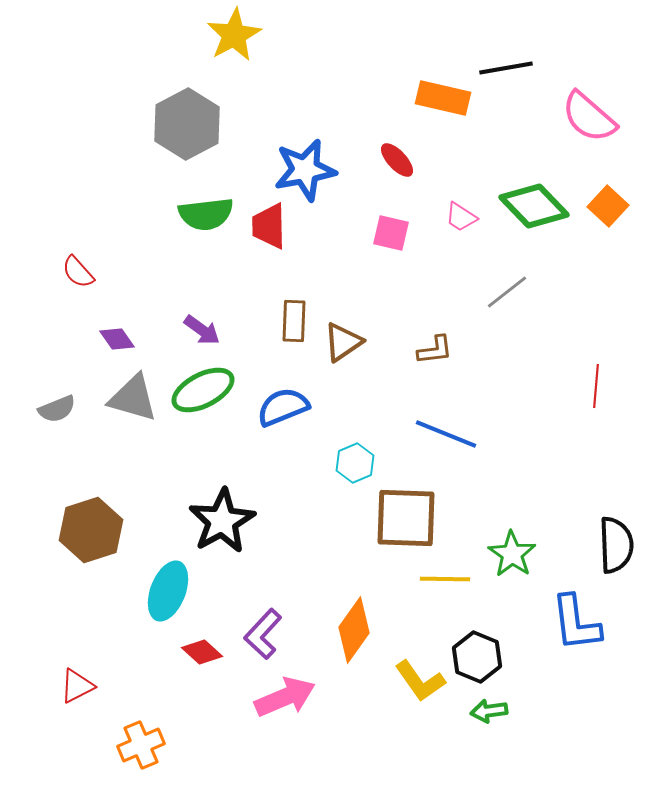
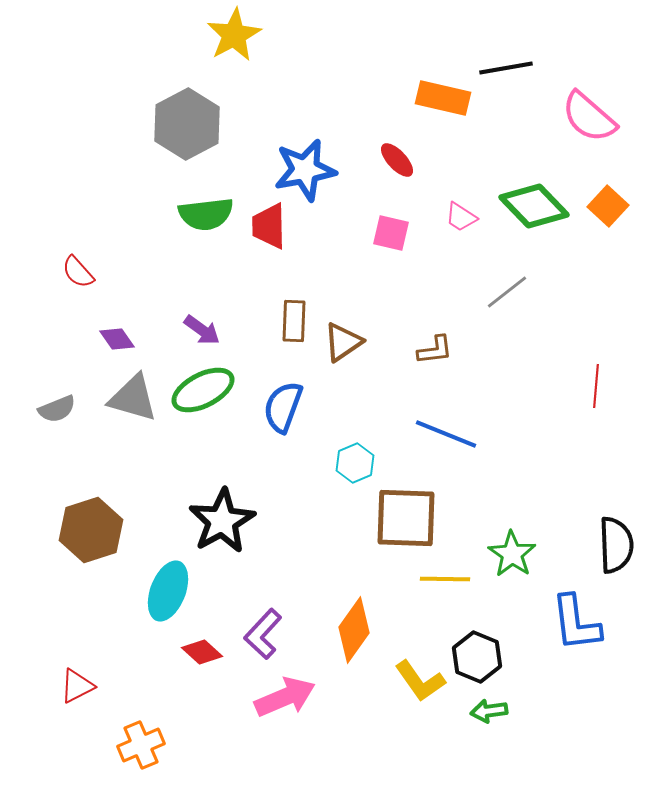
blue semicircle at (283, 407): rotated 48 degrees counterclockwise
